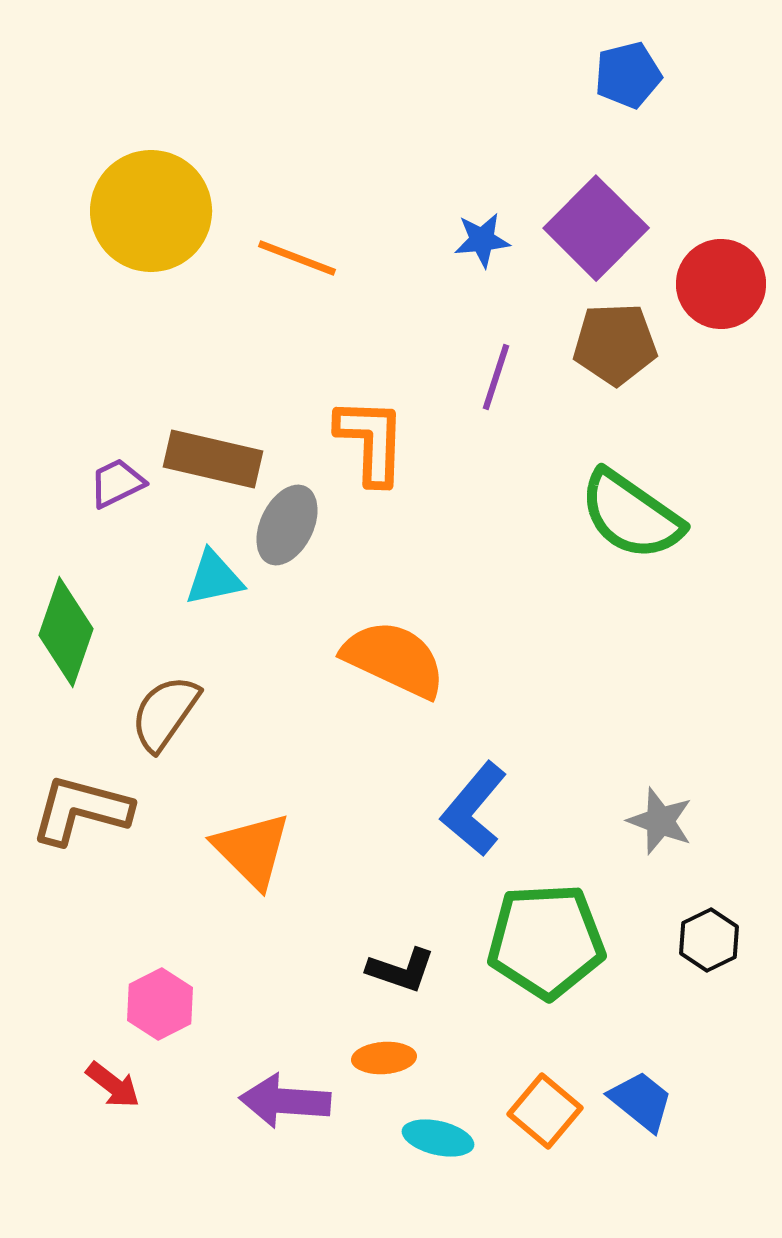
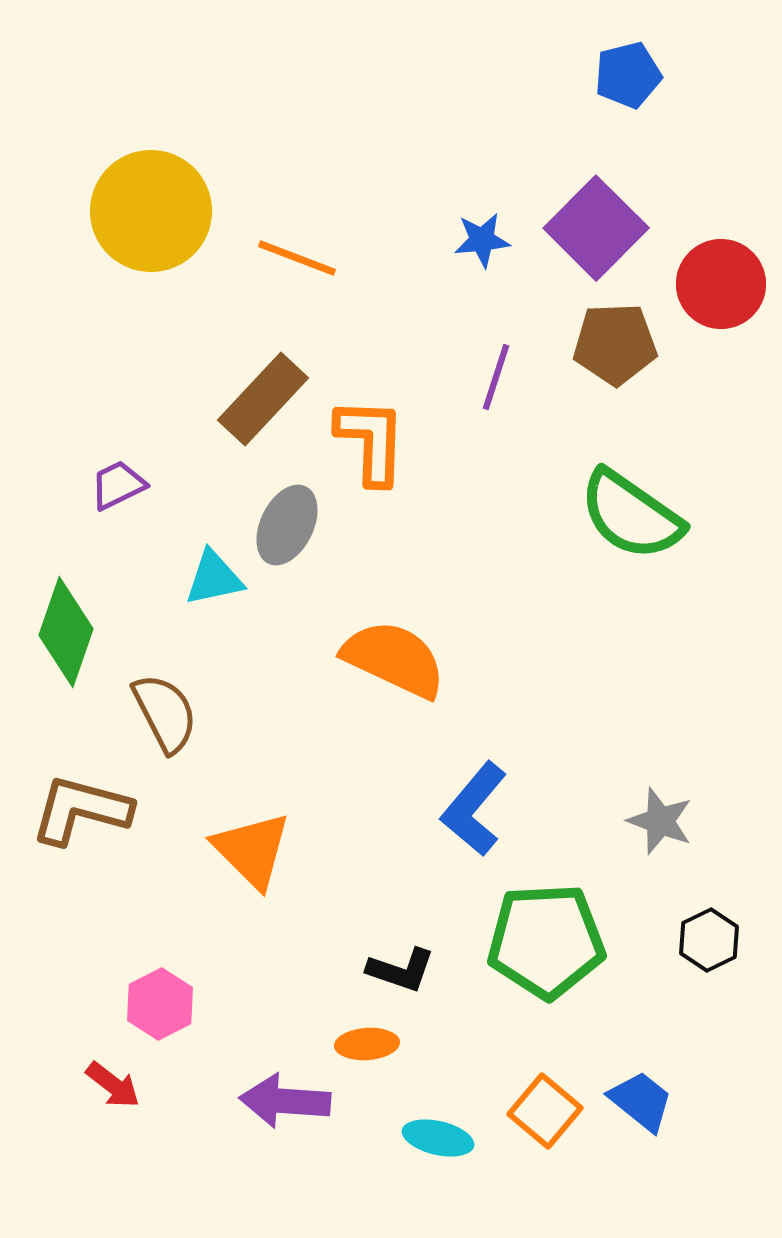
brown rectangle: moved 50 px right, 60 px up; rotated 60 degrees counterclockwise
purple trapezoid: moved 1 px right, 2 px down
brown semicircle: rotated 118 degrees clockwise
orange ellipse: moved 17 px left, 14 px up
